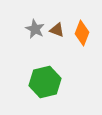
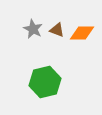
gray star: moved 2 px left
orange diamond: rotated 70 degrees clockwise
